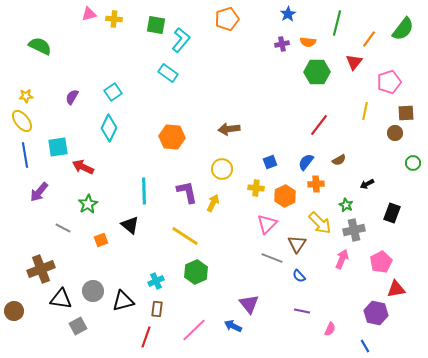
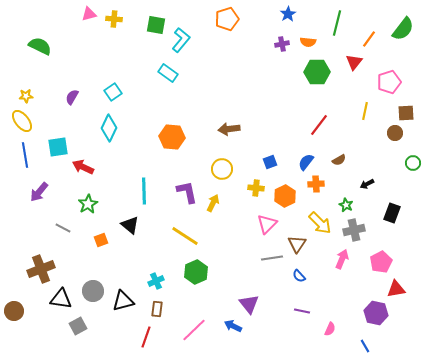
gray line at (272, 258): rotated 30 degrees counterclockwise
